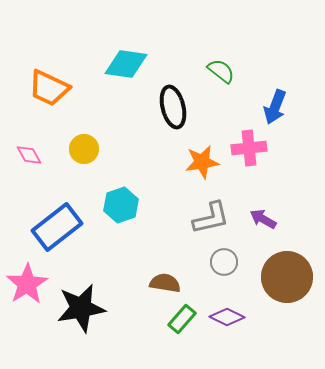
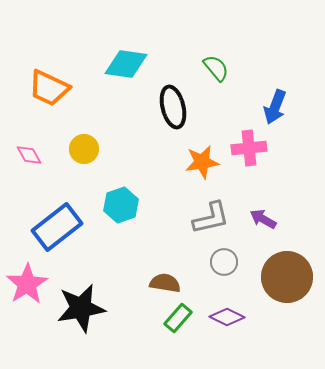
green semicircle: moved 5 px left, 3 px up; rotated 12 degrees clockwise
green rectangle: moved 4 px left, 1 px up
